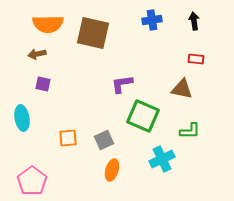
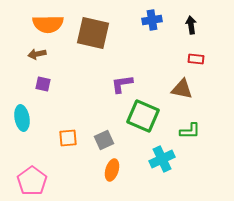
black arrow: moved 3 px left, 4 px down
